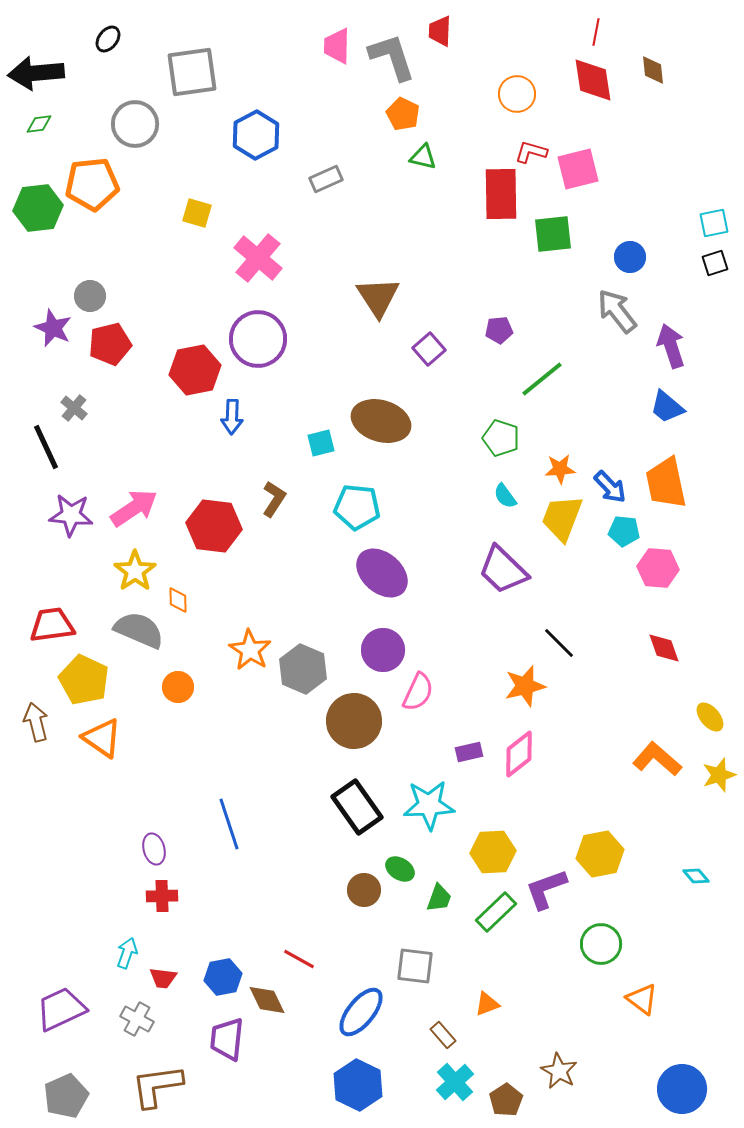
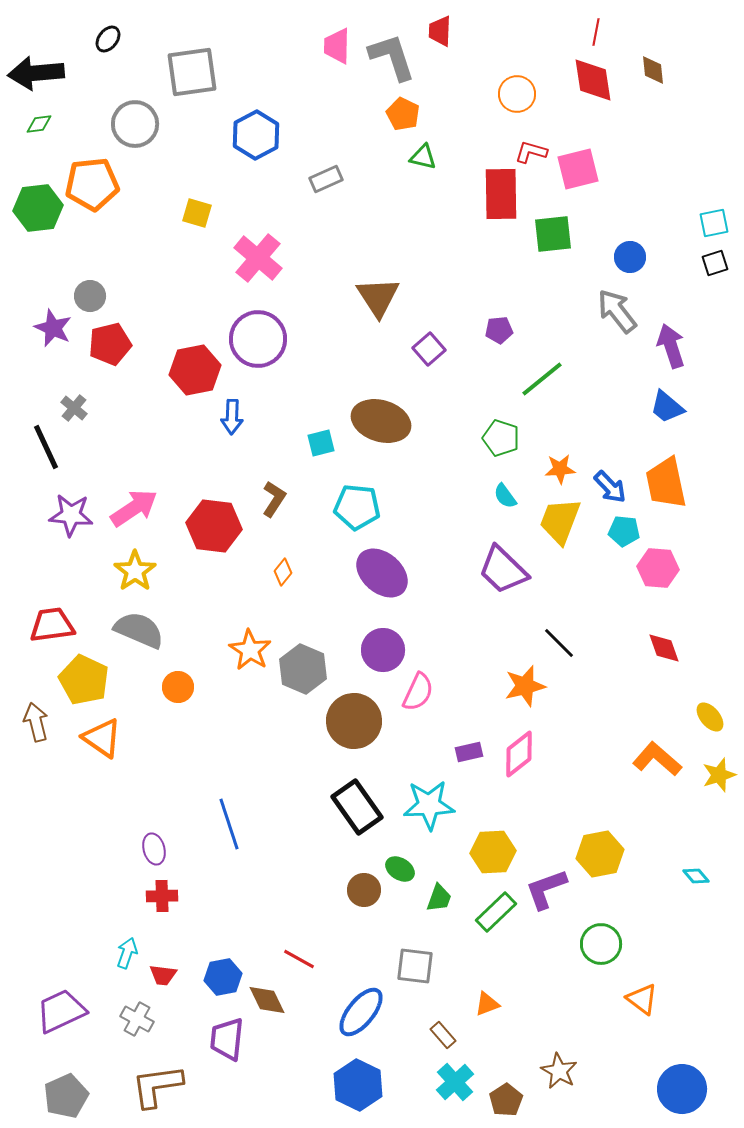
yellow trapezoid at (562, 518): moved 2 px left, 3 px down
orange diamond at (178, 600): moved 105 px right, 28 px up; rotated 40 degrees clockwise
red trapezoid at (163, 978): moved 3 px up
purple trapezoid at (61, 1009): moved 2 px down
